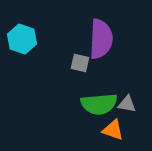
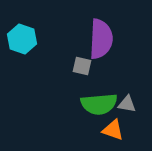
gray square: moved 2 px right, 3 px down
